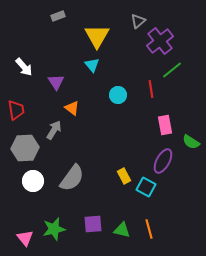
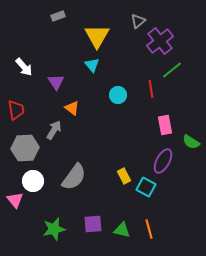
gray semicircle: moved 2 px right, 1 px up
pink triangle: moved 10 px left, 38 px up
